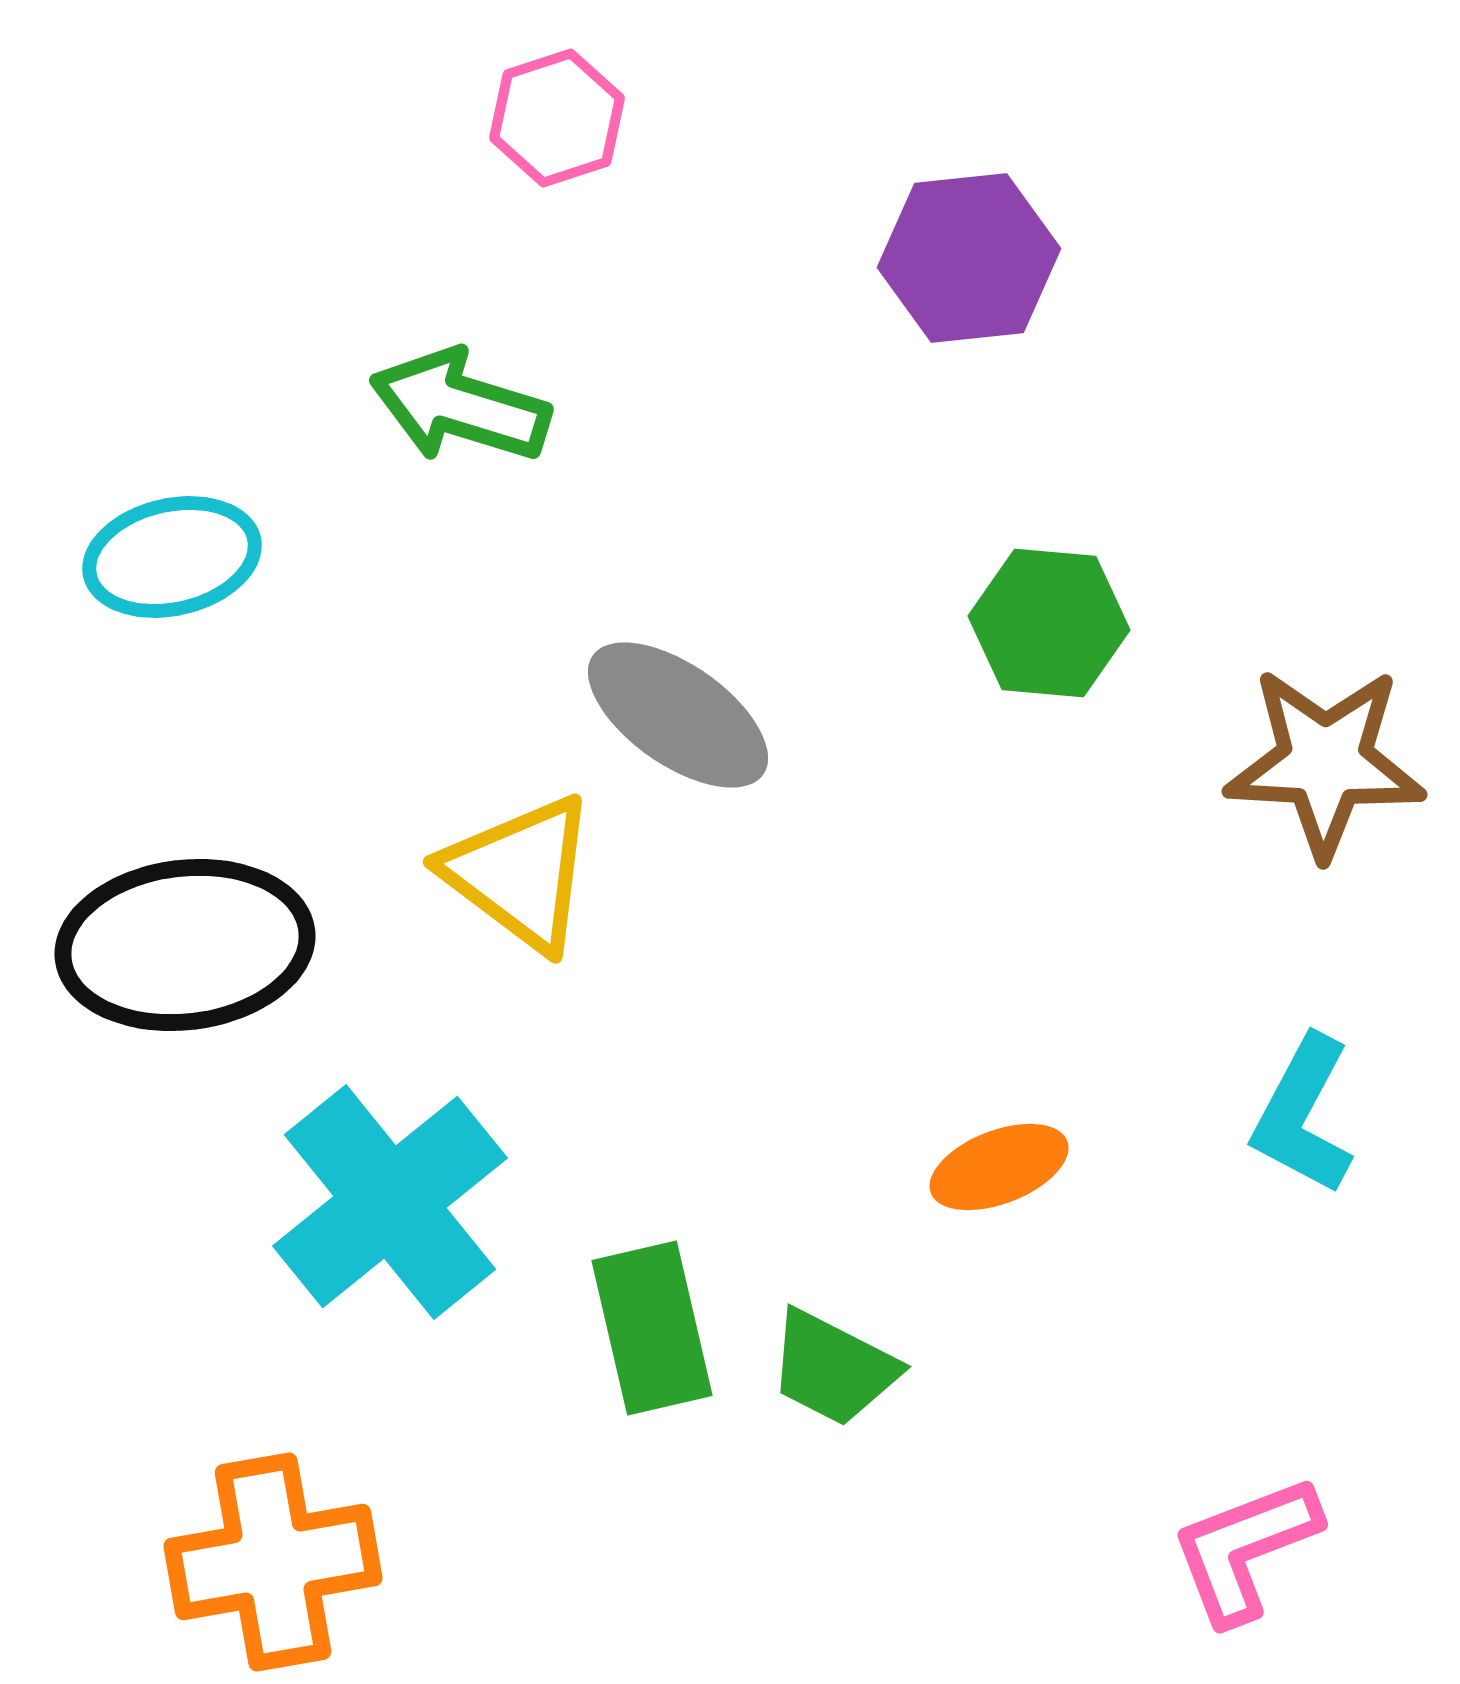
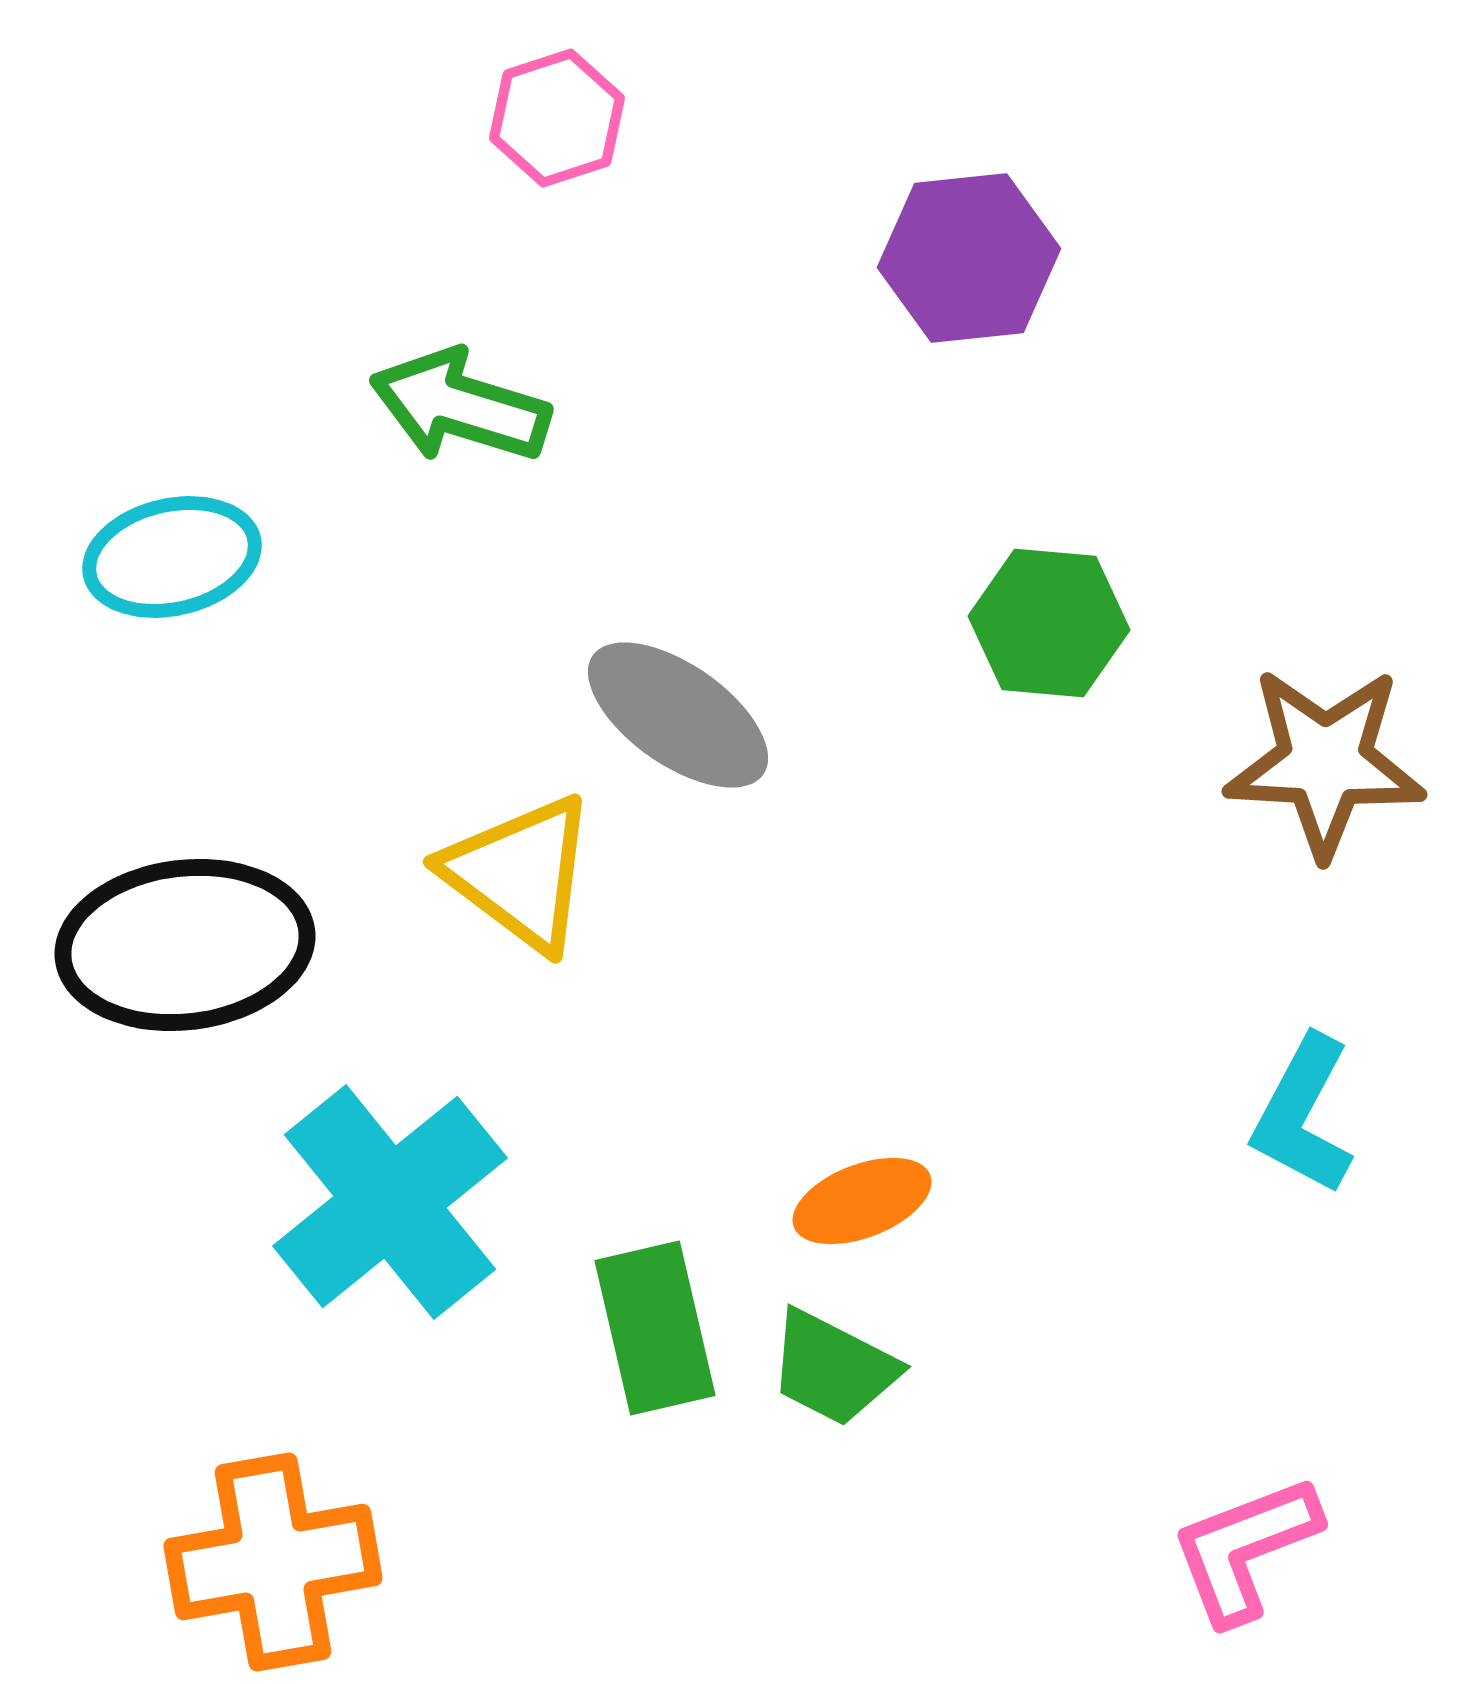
orange ellipse: moved 137 px left, 34 px down
green rectangle: moved 3 px right
